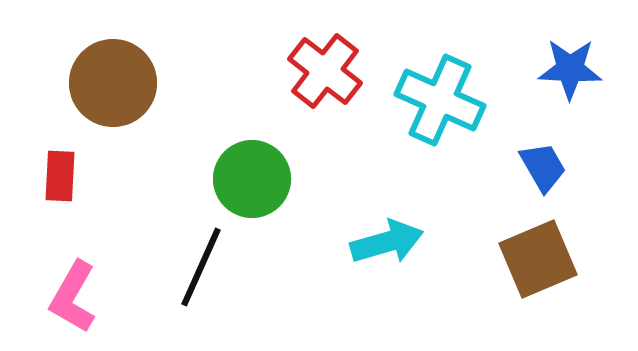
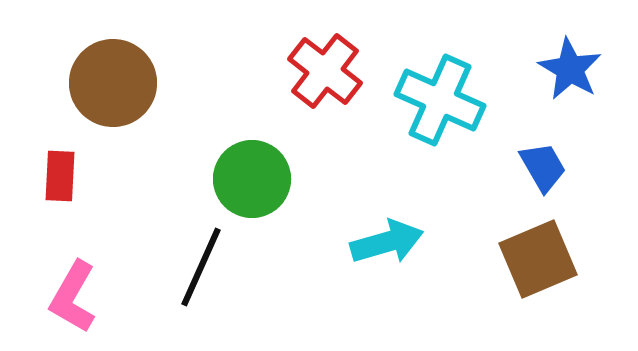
blue star: rotated 28 degrees clockwise
